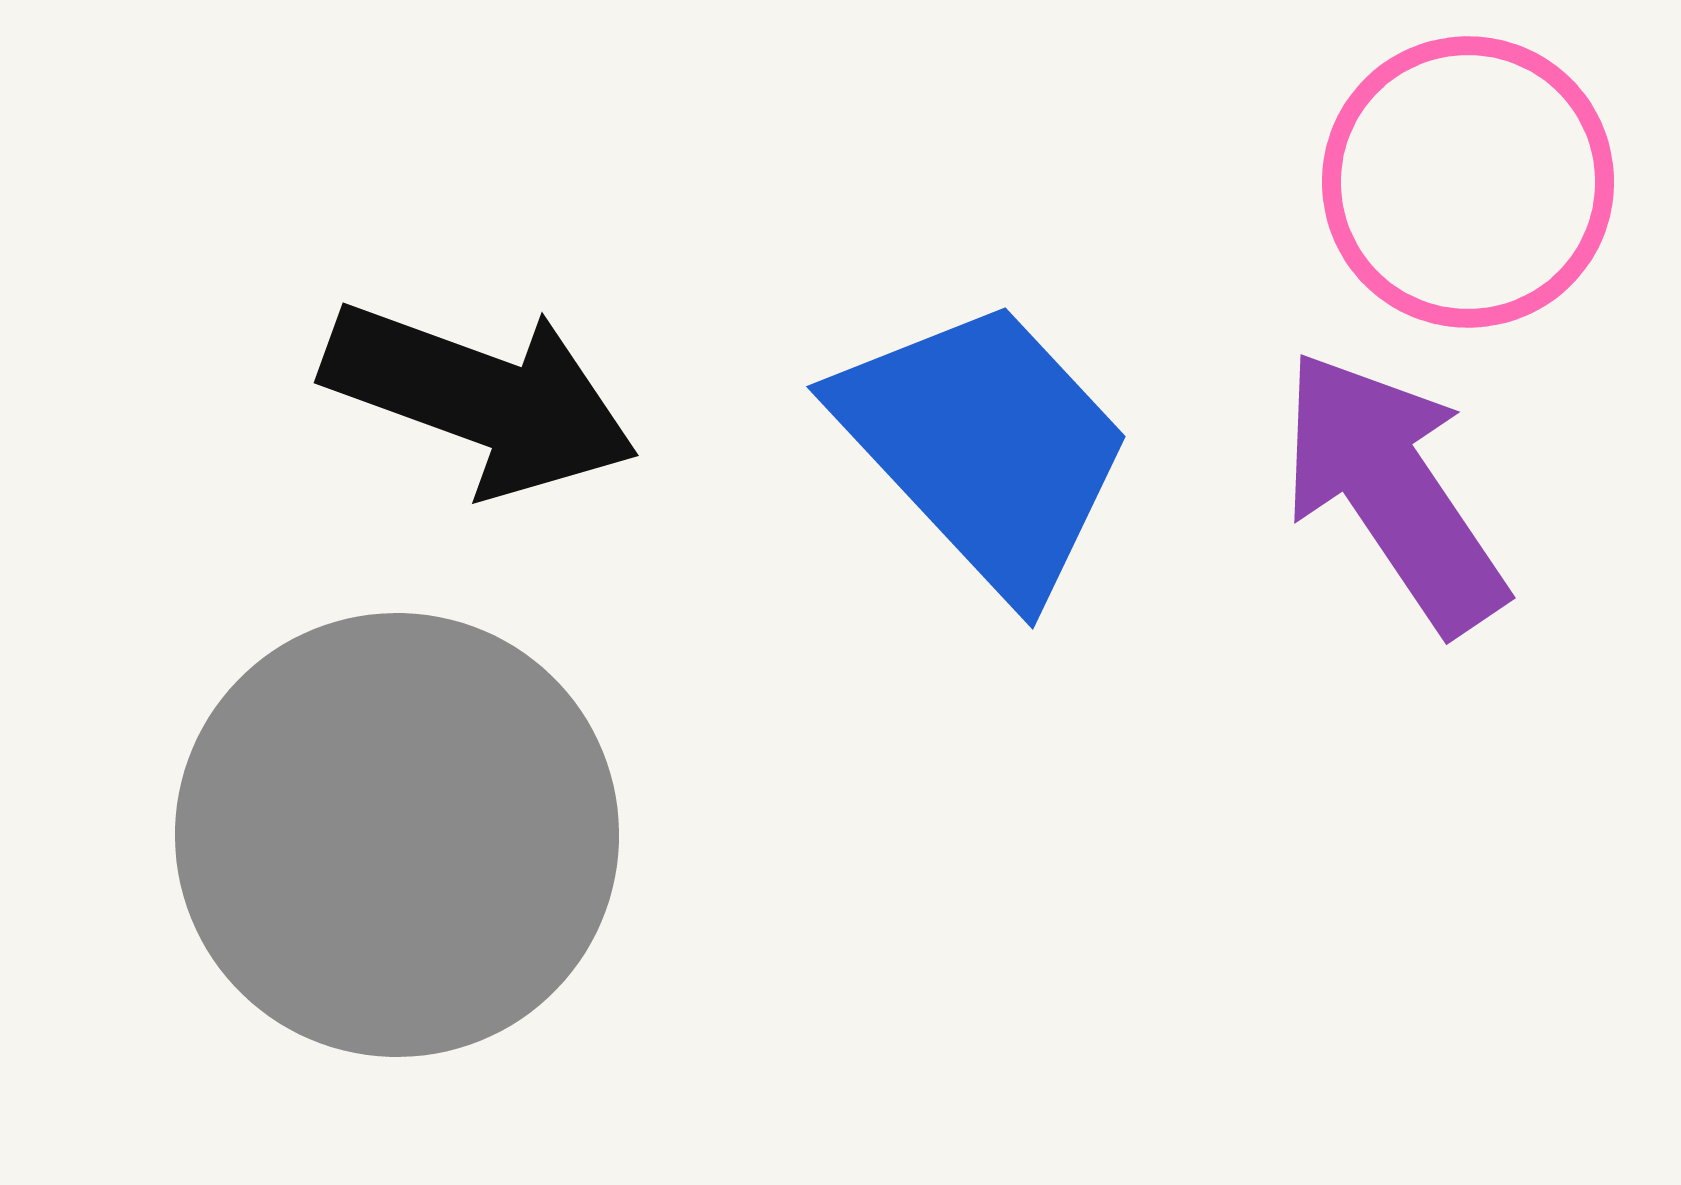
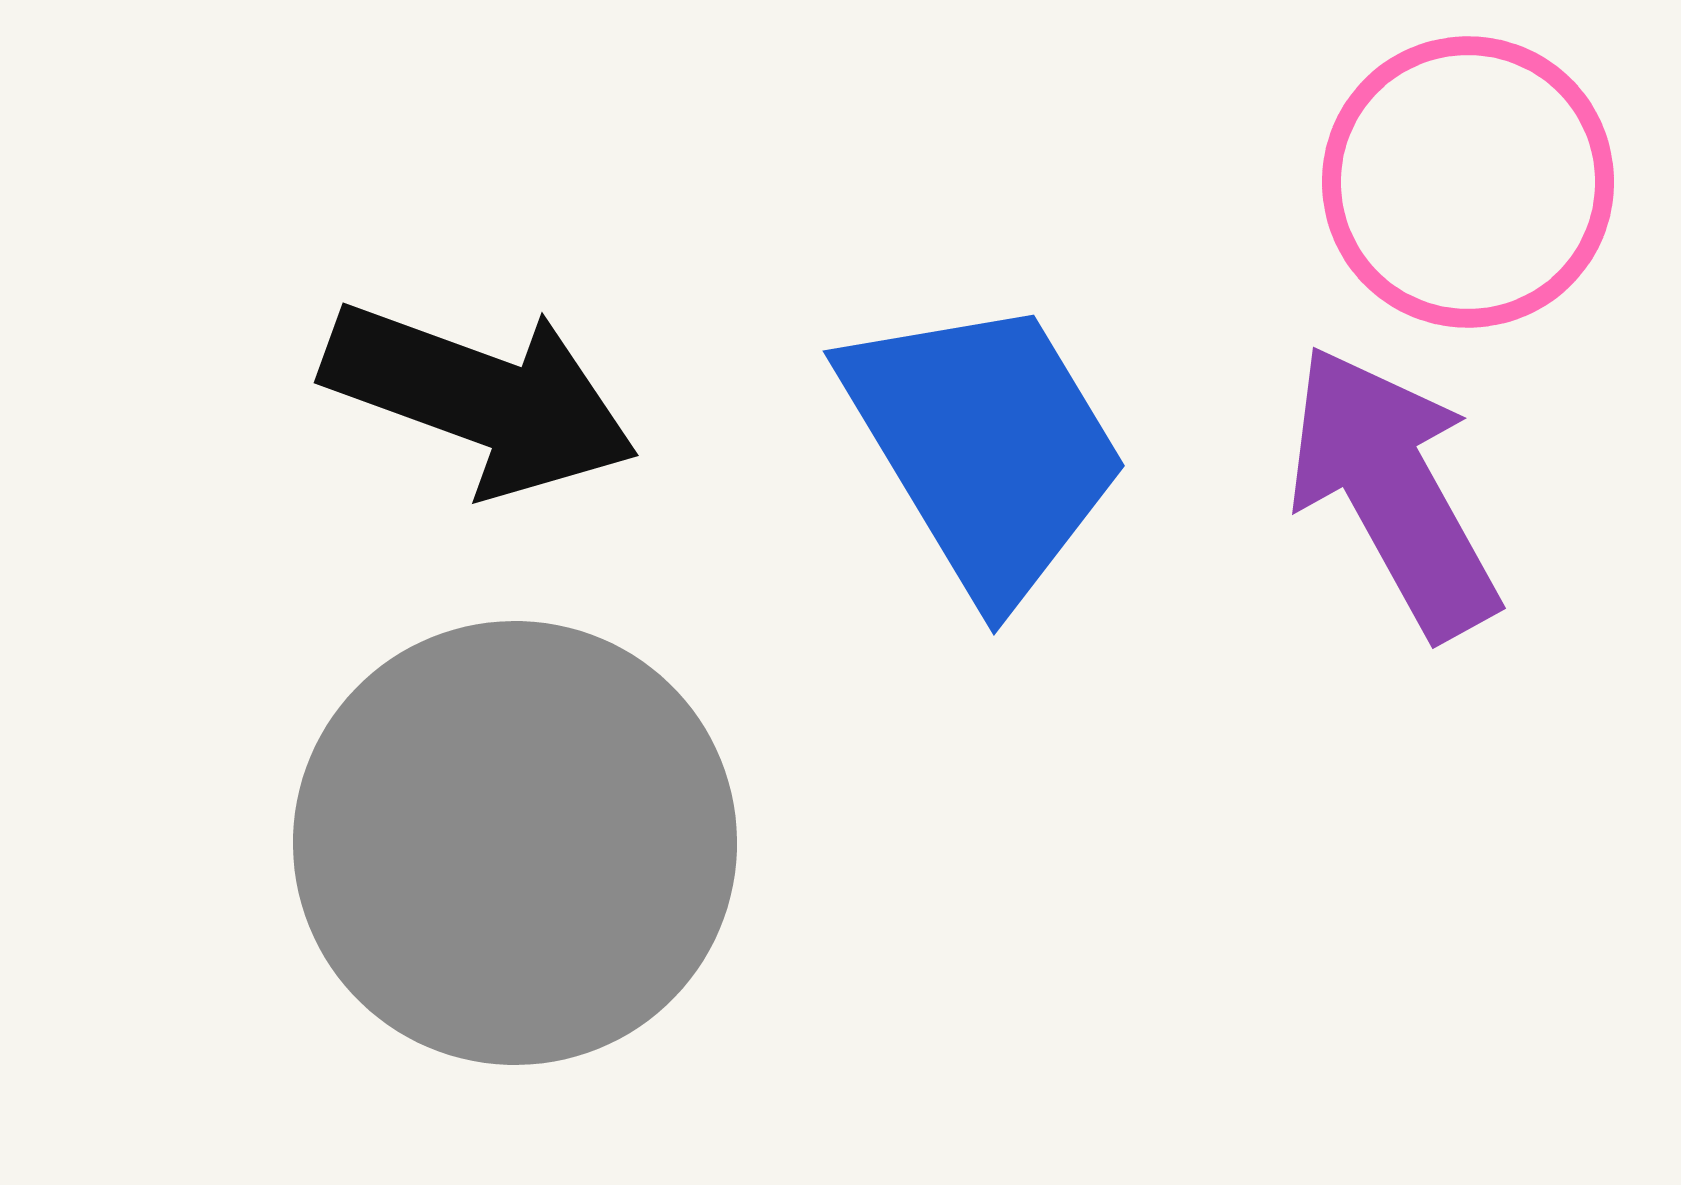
blue trapezoid: rotated 12 degrees clockwise
purple arrow: rotated 5 degrees clockwise
gray circle: moved 118 px right, 8 px down
